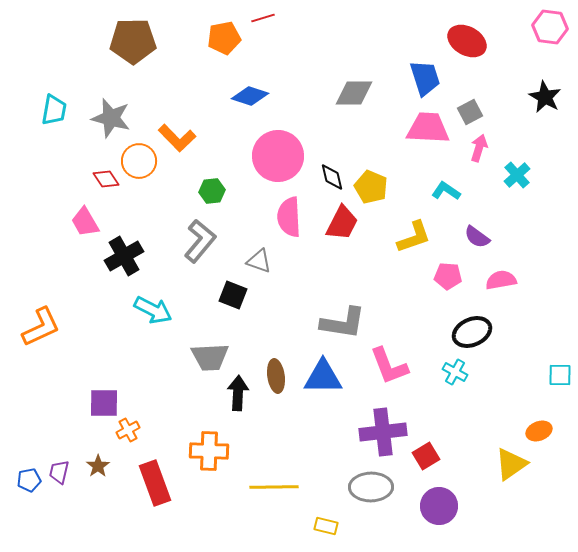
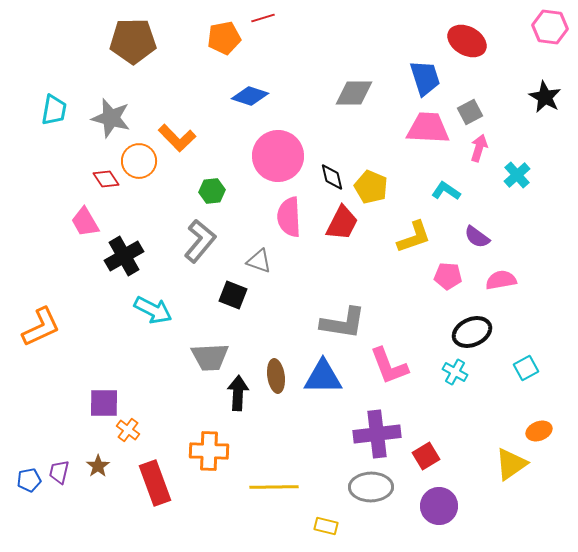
cyan square at (560, 375): moved 34 px left, 7 px up; rotated 30 degrees counterclockwise
orange cross at (128, 430): rotated 25 degrees counterclockwise
purple cross at (383, 432): moved 6 px left, 2 px down
